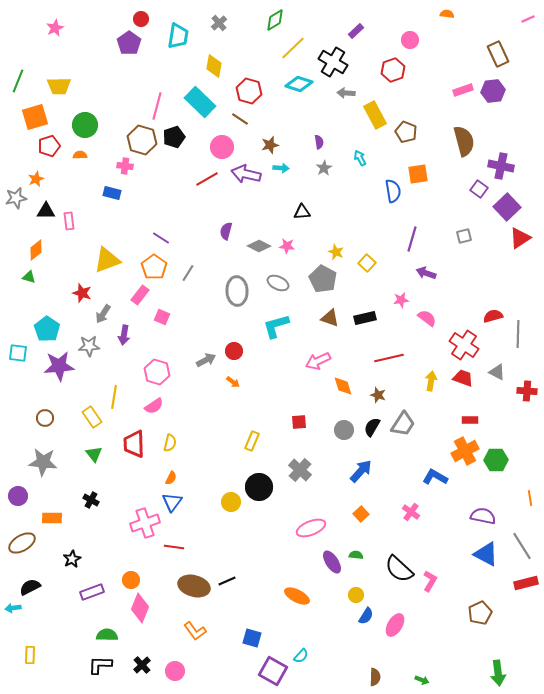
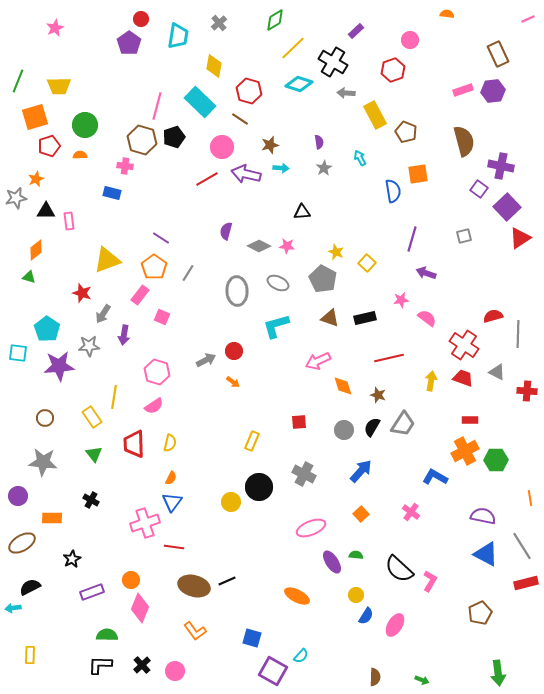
gray cross at (300, 470): moved 4 px right, 4 px down; rotated 15 degrees counterclockwise
